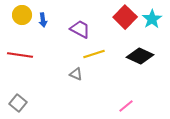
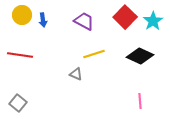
cyan star: moved 1 px right, 2 px down
purple trapezoid: moved 4 px right, 8 px up
pink line: moved 14 px right, 5 px up; rotated 56 degrees counterclockwise
